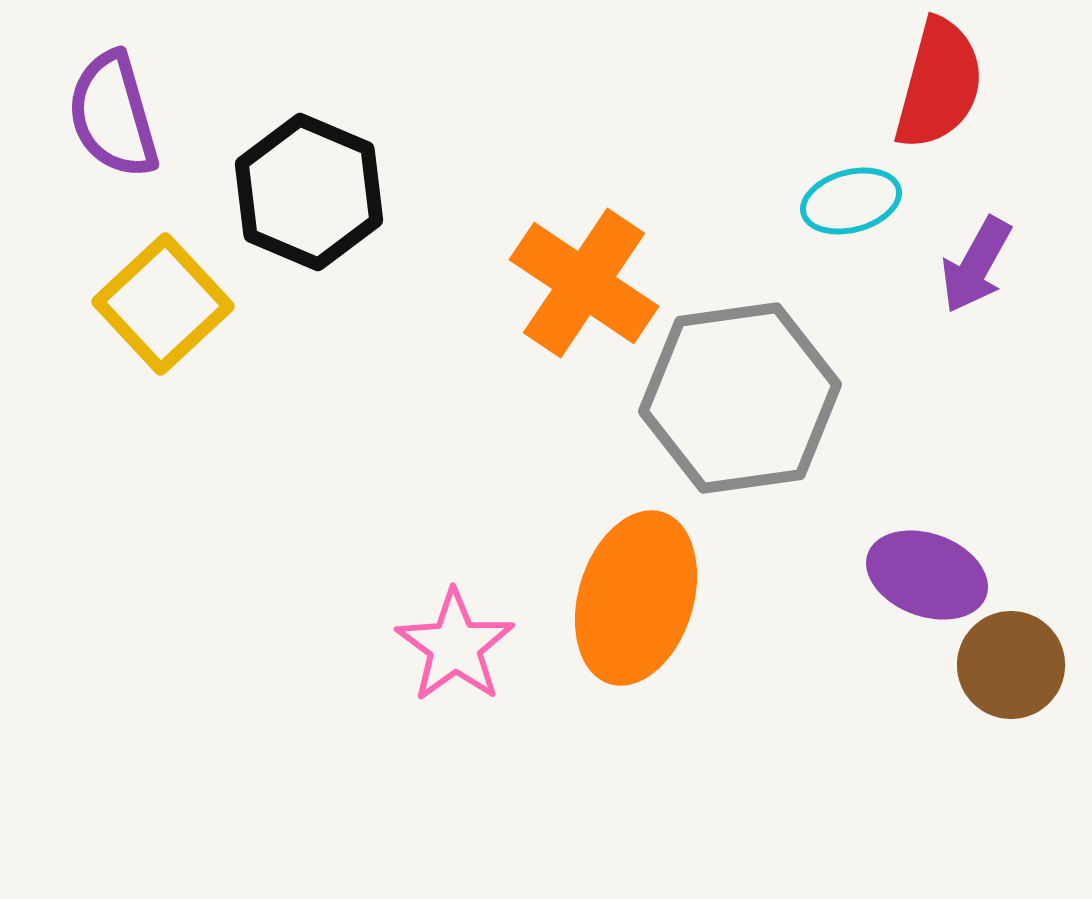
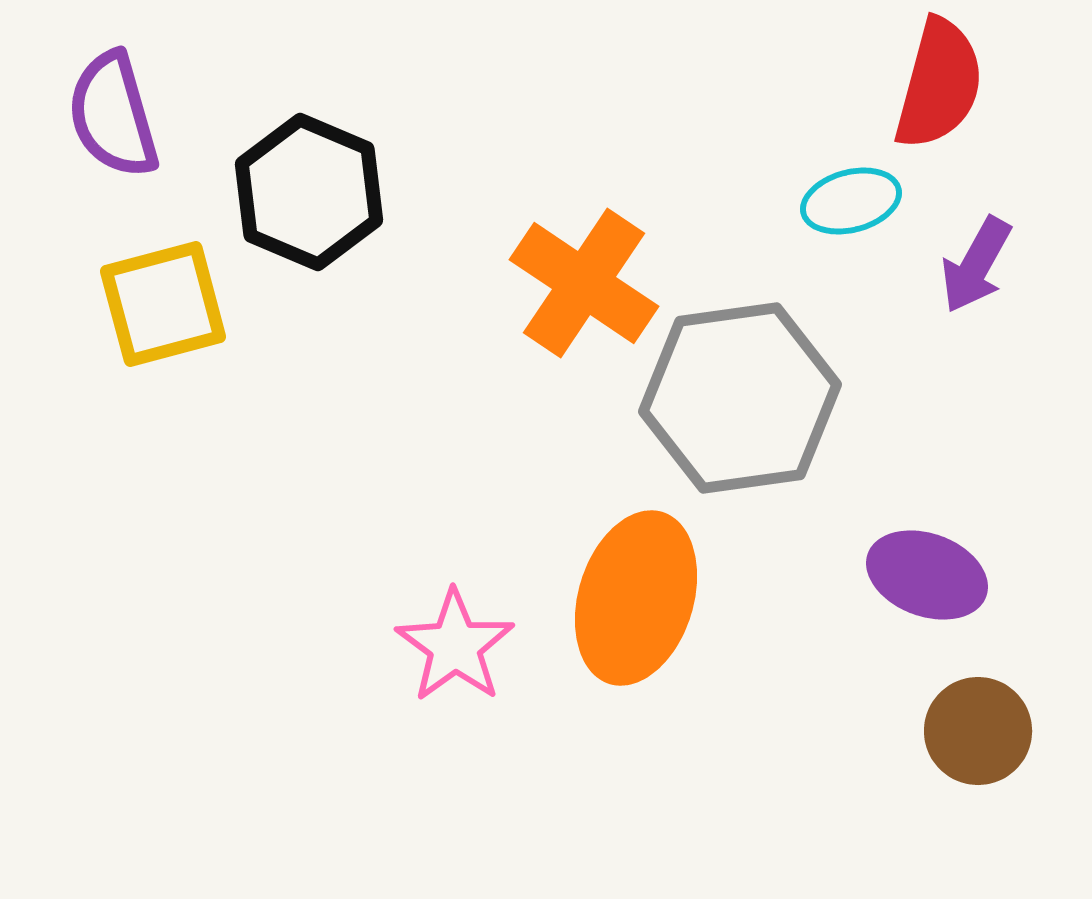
yellow square: rotated 28 degrees clockwise
brown circle: moved 33 px left, 66 px down
